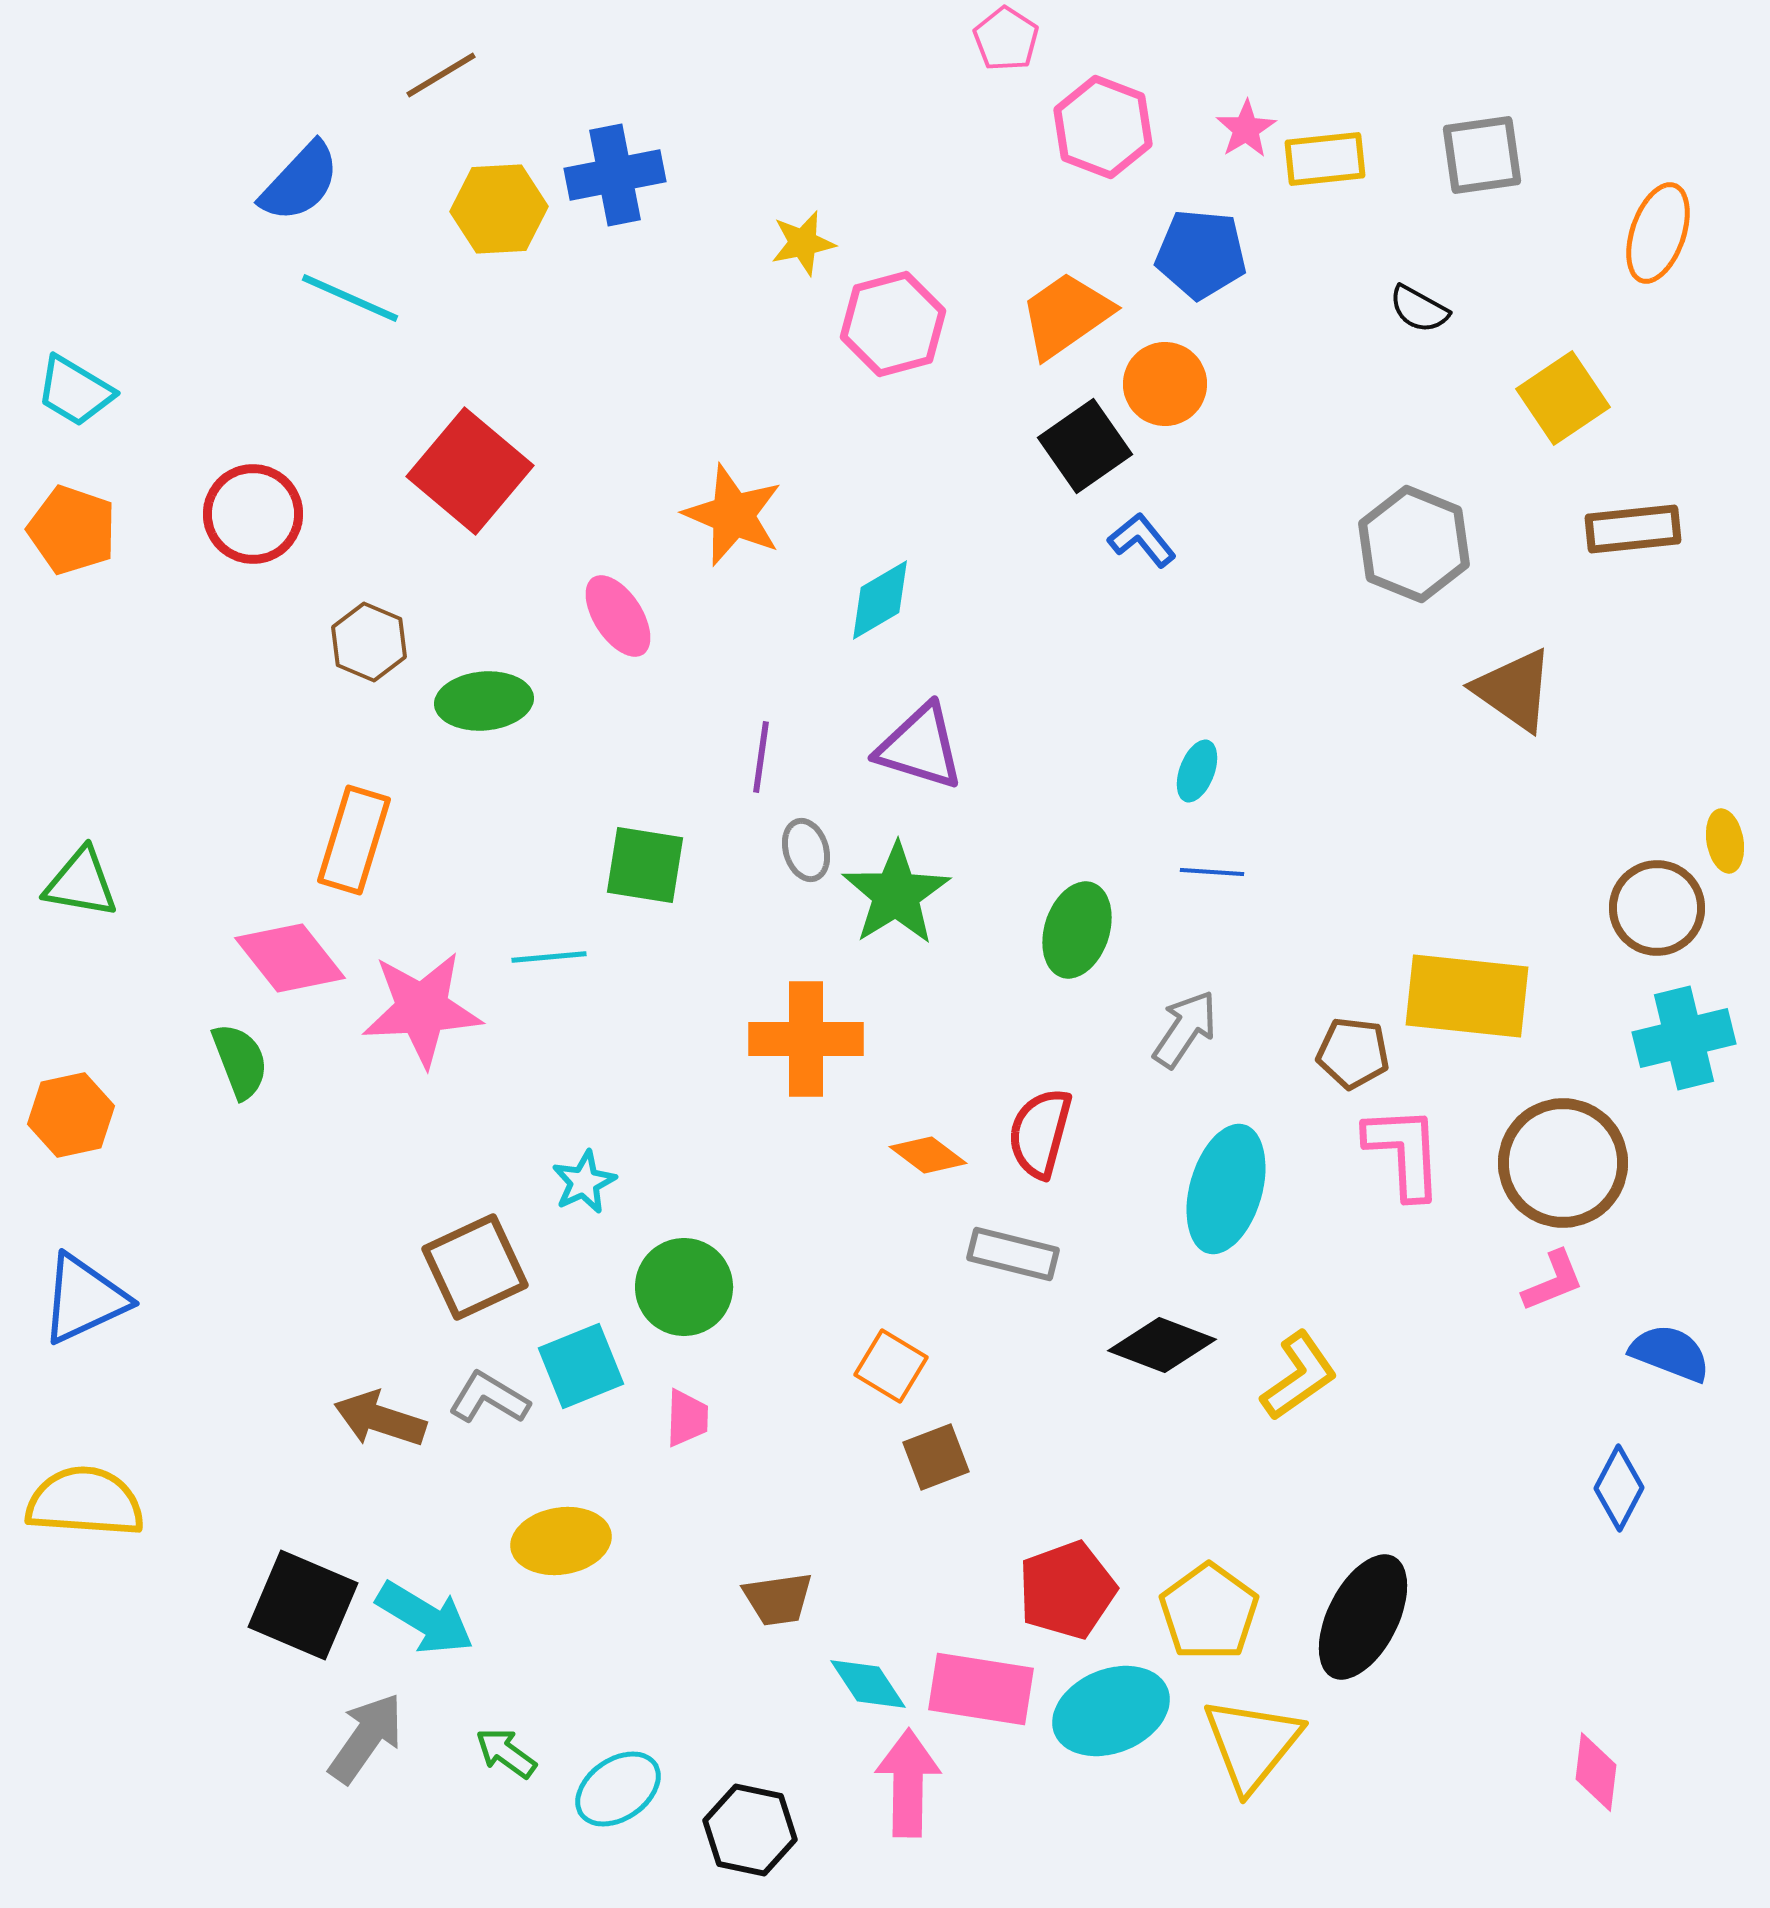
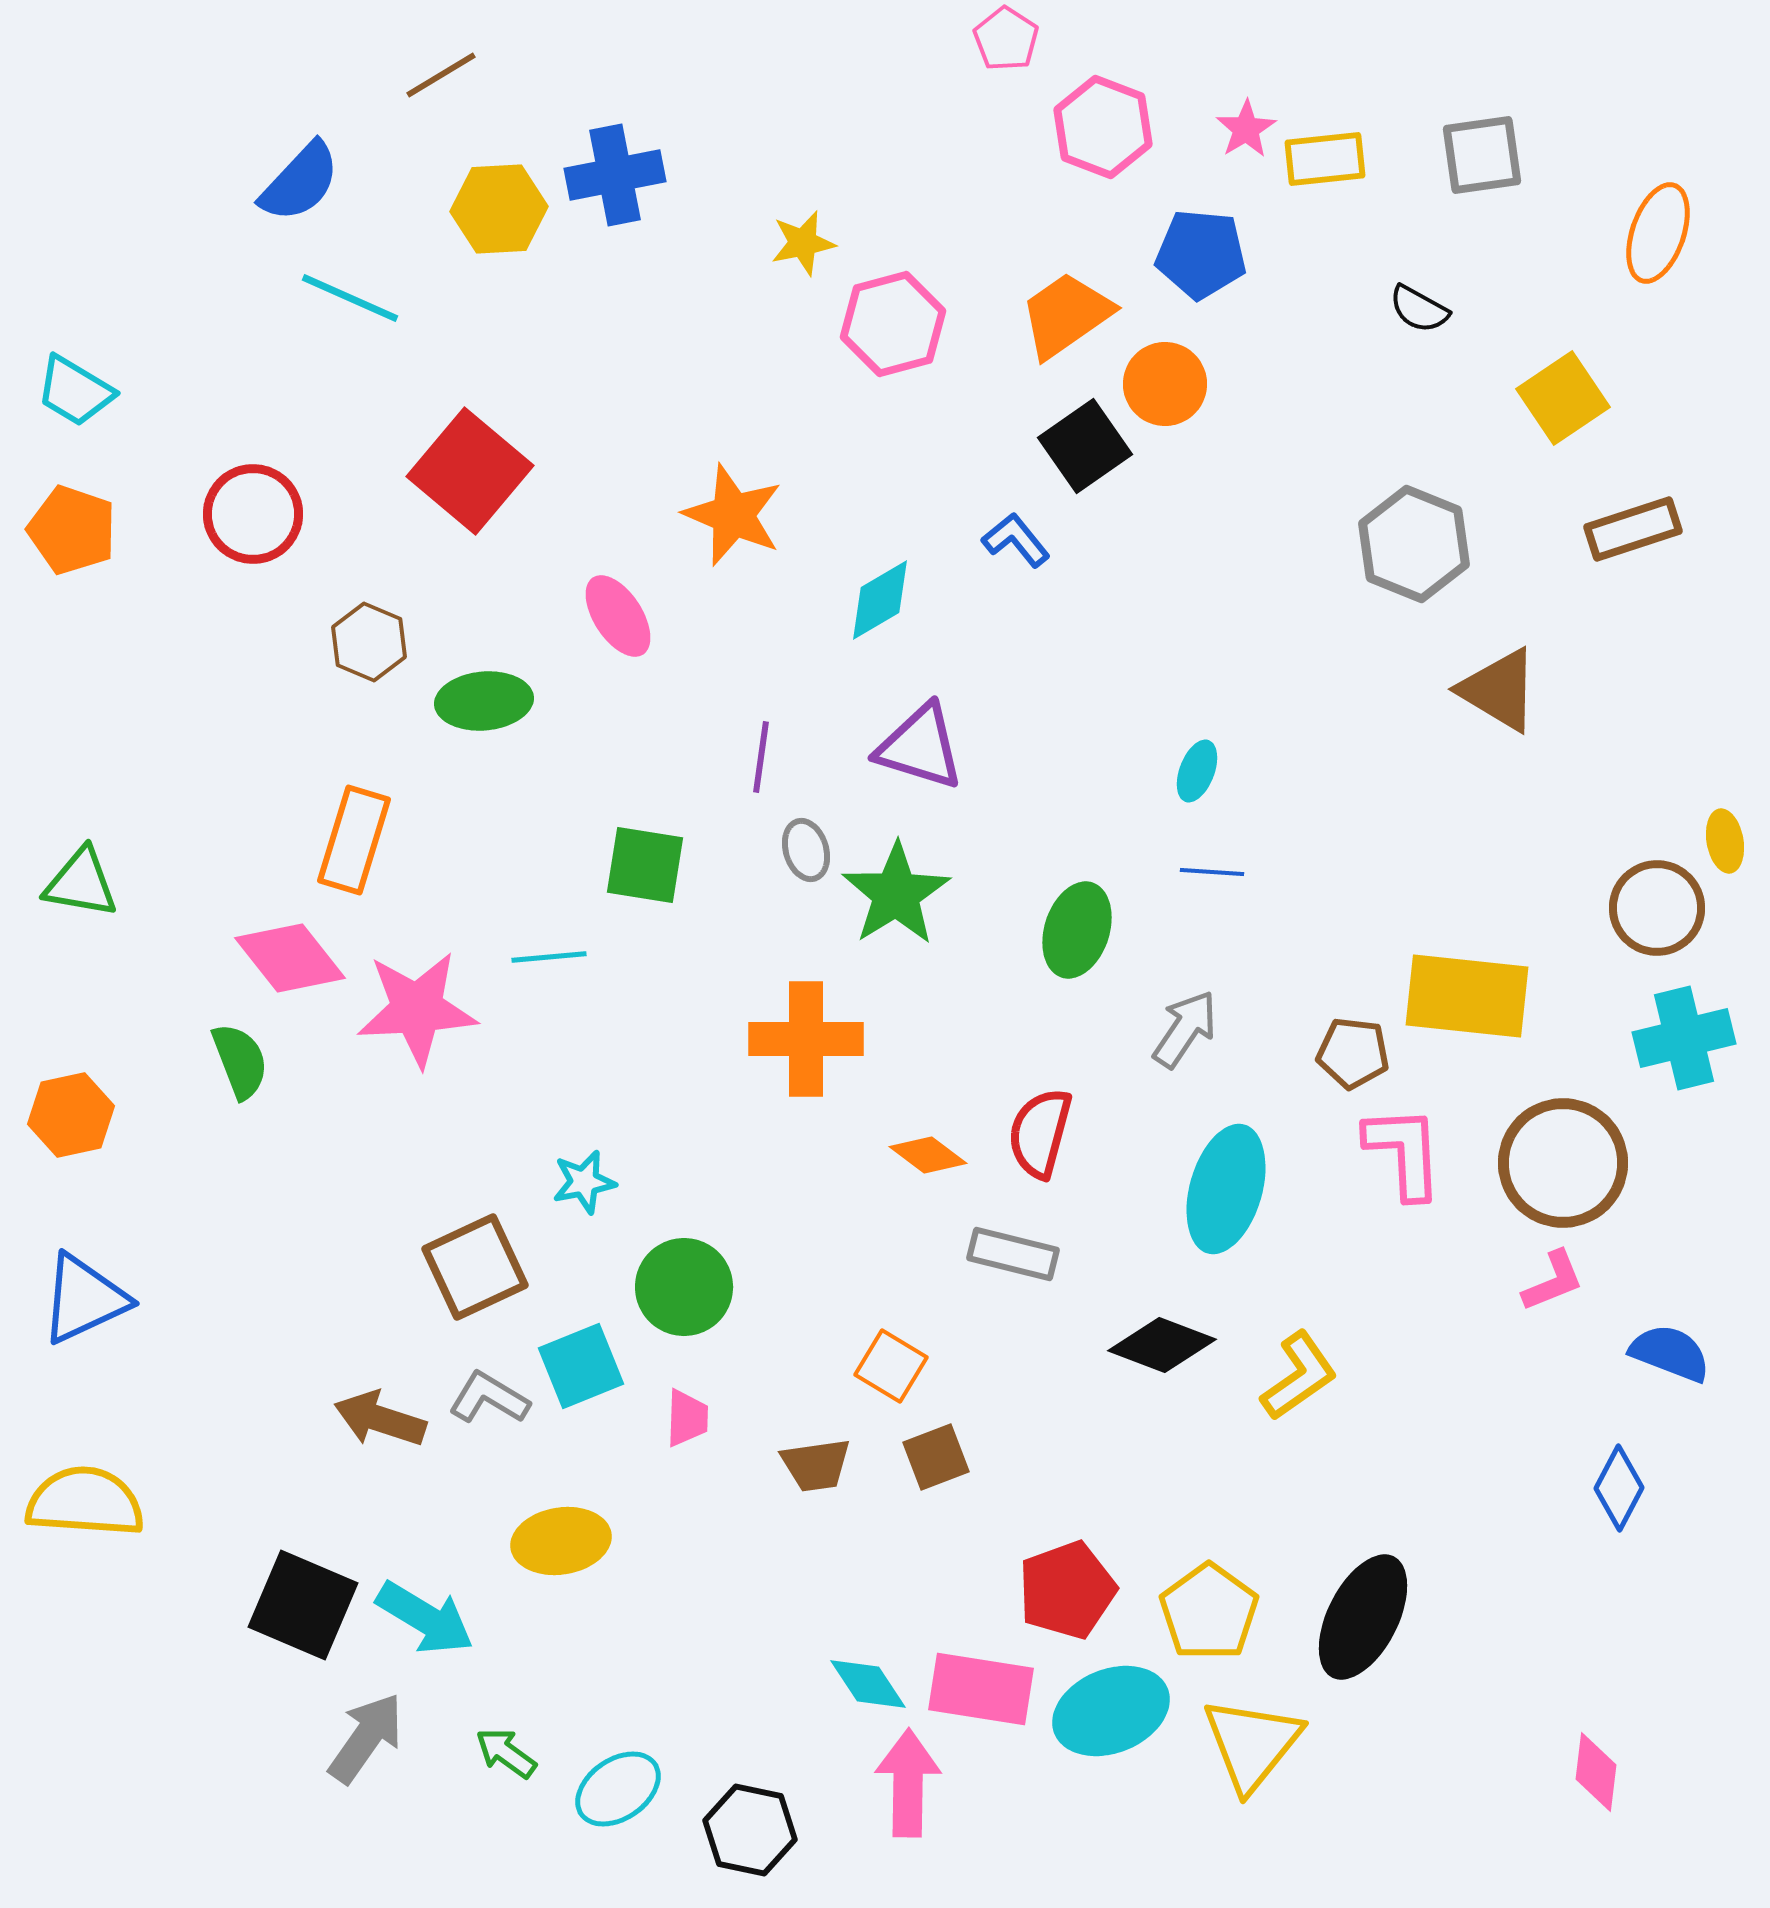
brown rectangle at (1633, 529): rotated 12 degrees counterclockwise
blue L-shape at (1142, 540): moved 126 px left
brown triangle at (1514, 690): moved 15 px left; rotated 4 degrees counterclockwise
pink star at (422, 1009): moved 5 px left
cyan star at (584, 1182): rotated 14 degrees clockwise
brown trapezoid at (778, 1599): moved 38 px right, 134 px up
